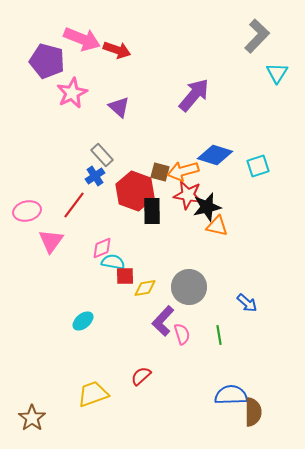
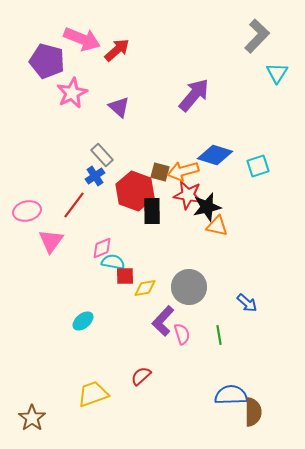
red arrow: rotated 60 degrees counterclockwise
